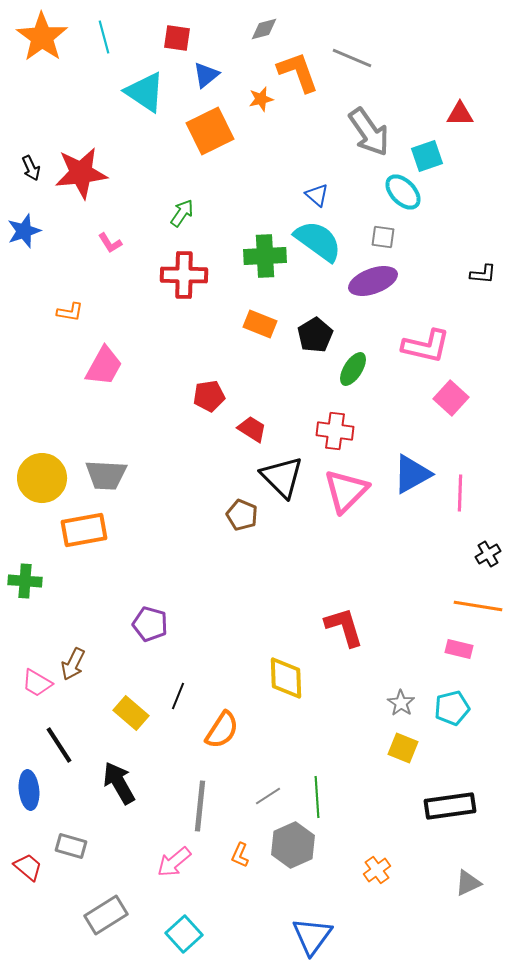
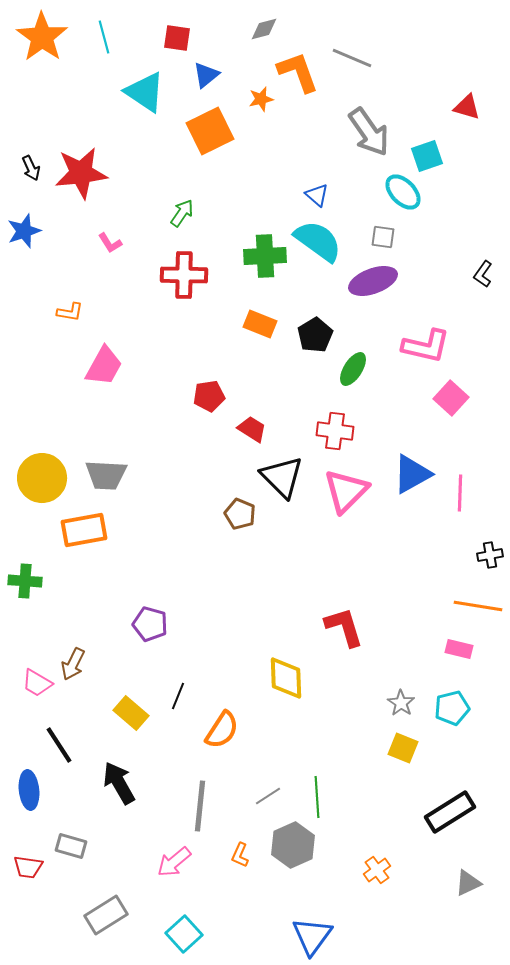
red triangle at (460, 114): moved 7 px right, 7 px up; rotated 16 degrees clockwise
black L-shape at (483, 274): rotated 120 degrees clockwise
brown pentagon at (242, 515): moved 2 px left, 1 px up
black cross at (488, 554): moved 2 px right, 1 px down; rotated 20 degrees clockwise
black rectangle at (450, 806): moved 6 px down; rotated 24 degrees counterclockwise
red trapezoid at (28, 867): rotated 148 degrees clockwise
